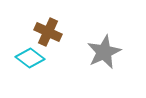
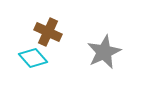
cyan diamond: moved 3 px right; rotated 12 degrees clockwise
